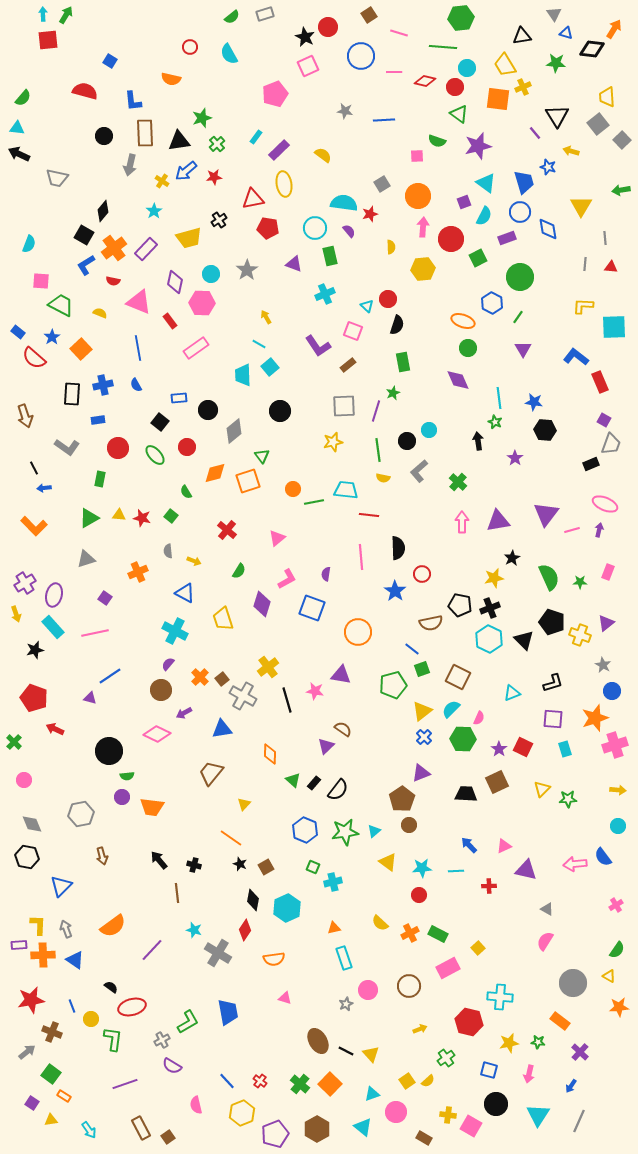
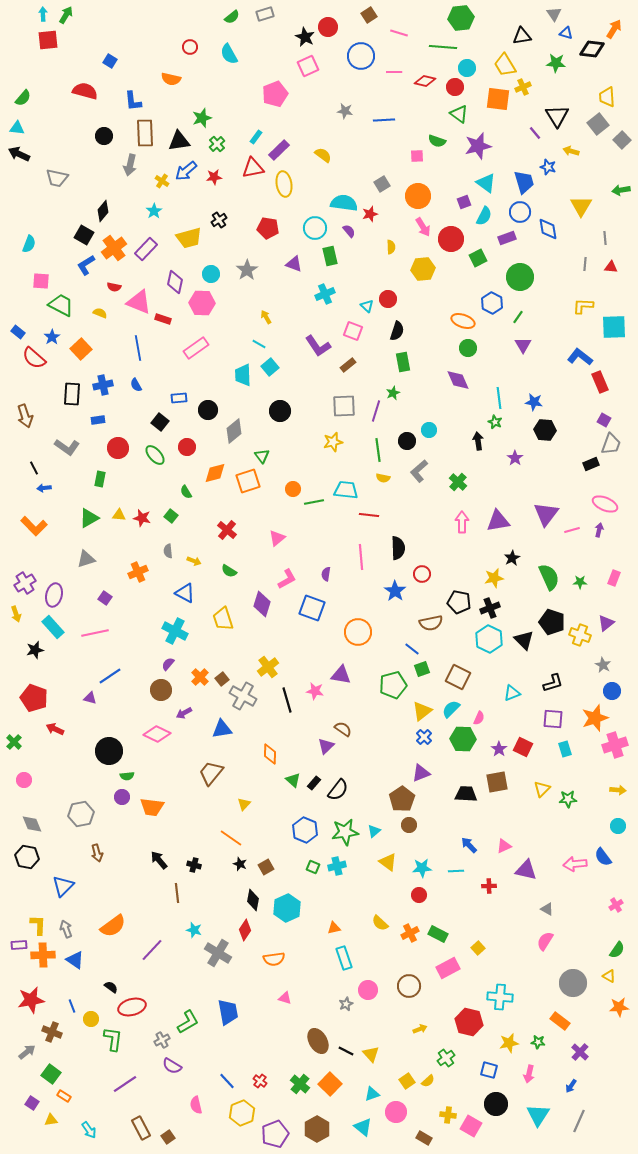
red triangle at (253, 199): moved 31 px up
pink arrow at (423, 227): rotated 144 degrees clockwise
red semicircle at (113, 281): moved 1 px right, 6 px down
red rectangle at (170, 321): moved 7 px left, 2 px up; rotated 35 degrees counterclockwise
black semicircle at (397, 325): moved 6 px down
purple triangle at (523, 349): moved 4 px up
blue L-shape at (576, 357): moved 4 px right
green semicircle at (239, 571): moved 10 px left; rotated 91 degrees clockwise
pink rectangle at (608, 572): moved 6 px right, 6 px down
black pentagon at (460, 605): moved 1 px left, 3 px up
brown square at (497, 782): rotated 15 degrees clockwise
brown arrow at (102, 856): moved 5 px left, 3 px up
cyan cross at (333, 882): moved 4 px right, 16 px up
blue triangle at (61, 886): moved 2 px right
purple line at (125, 1084): rotated 15 degrees counterclockwise
